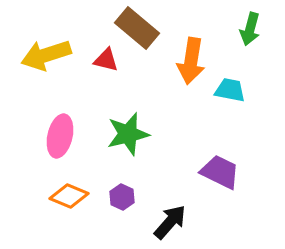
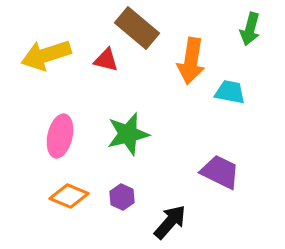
cyan trapezoid: moved 2 px down
